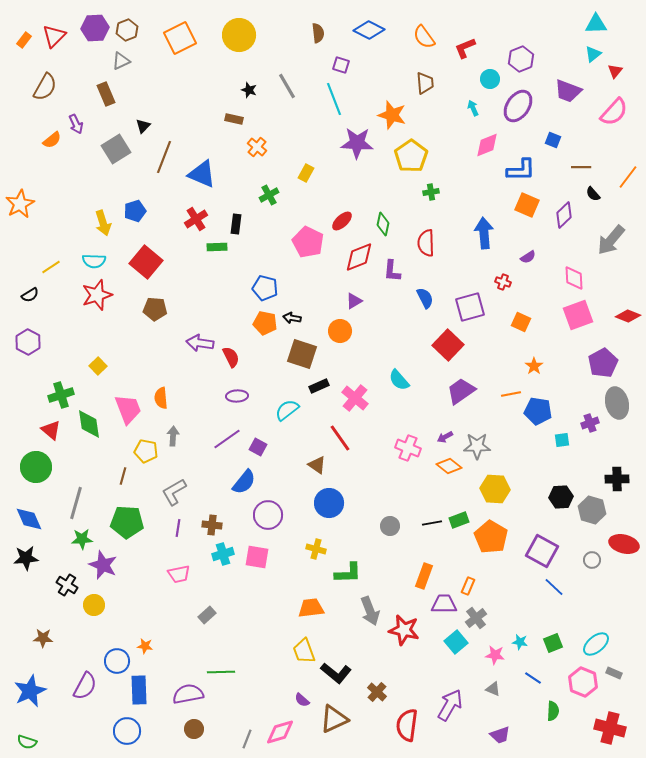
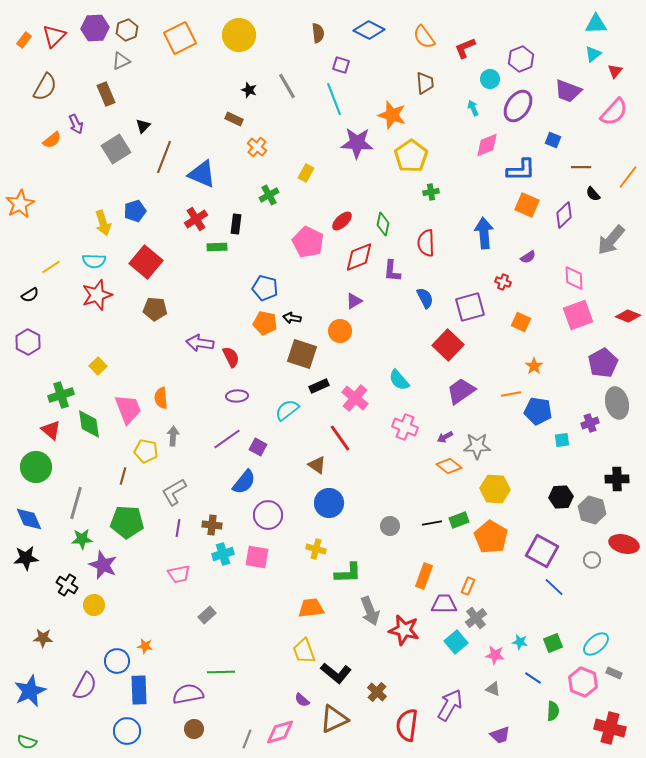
brown rectangle at (234, 119): rotated 12 degrees clockwise
pink cross at (408, 448): moved 3 px left, 21 px up
